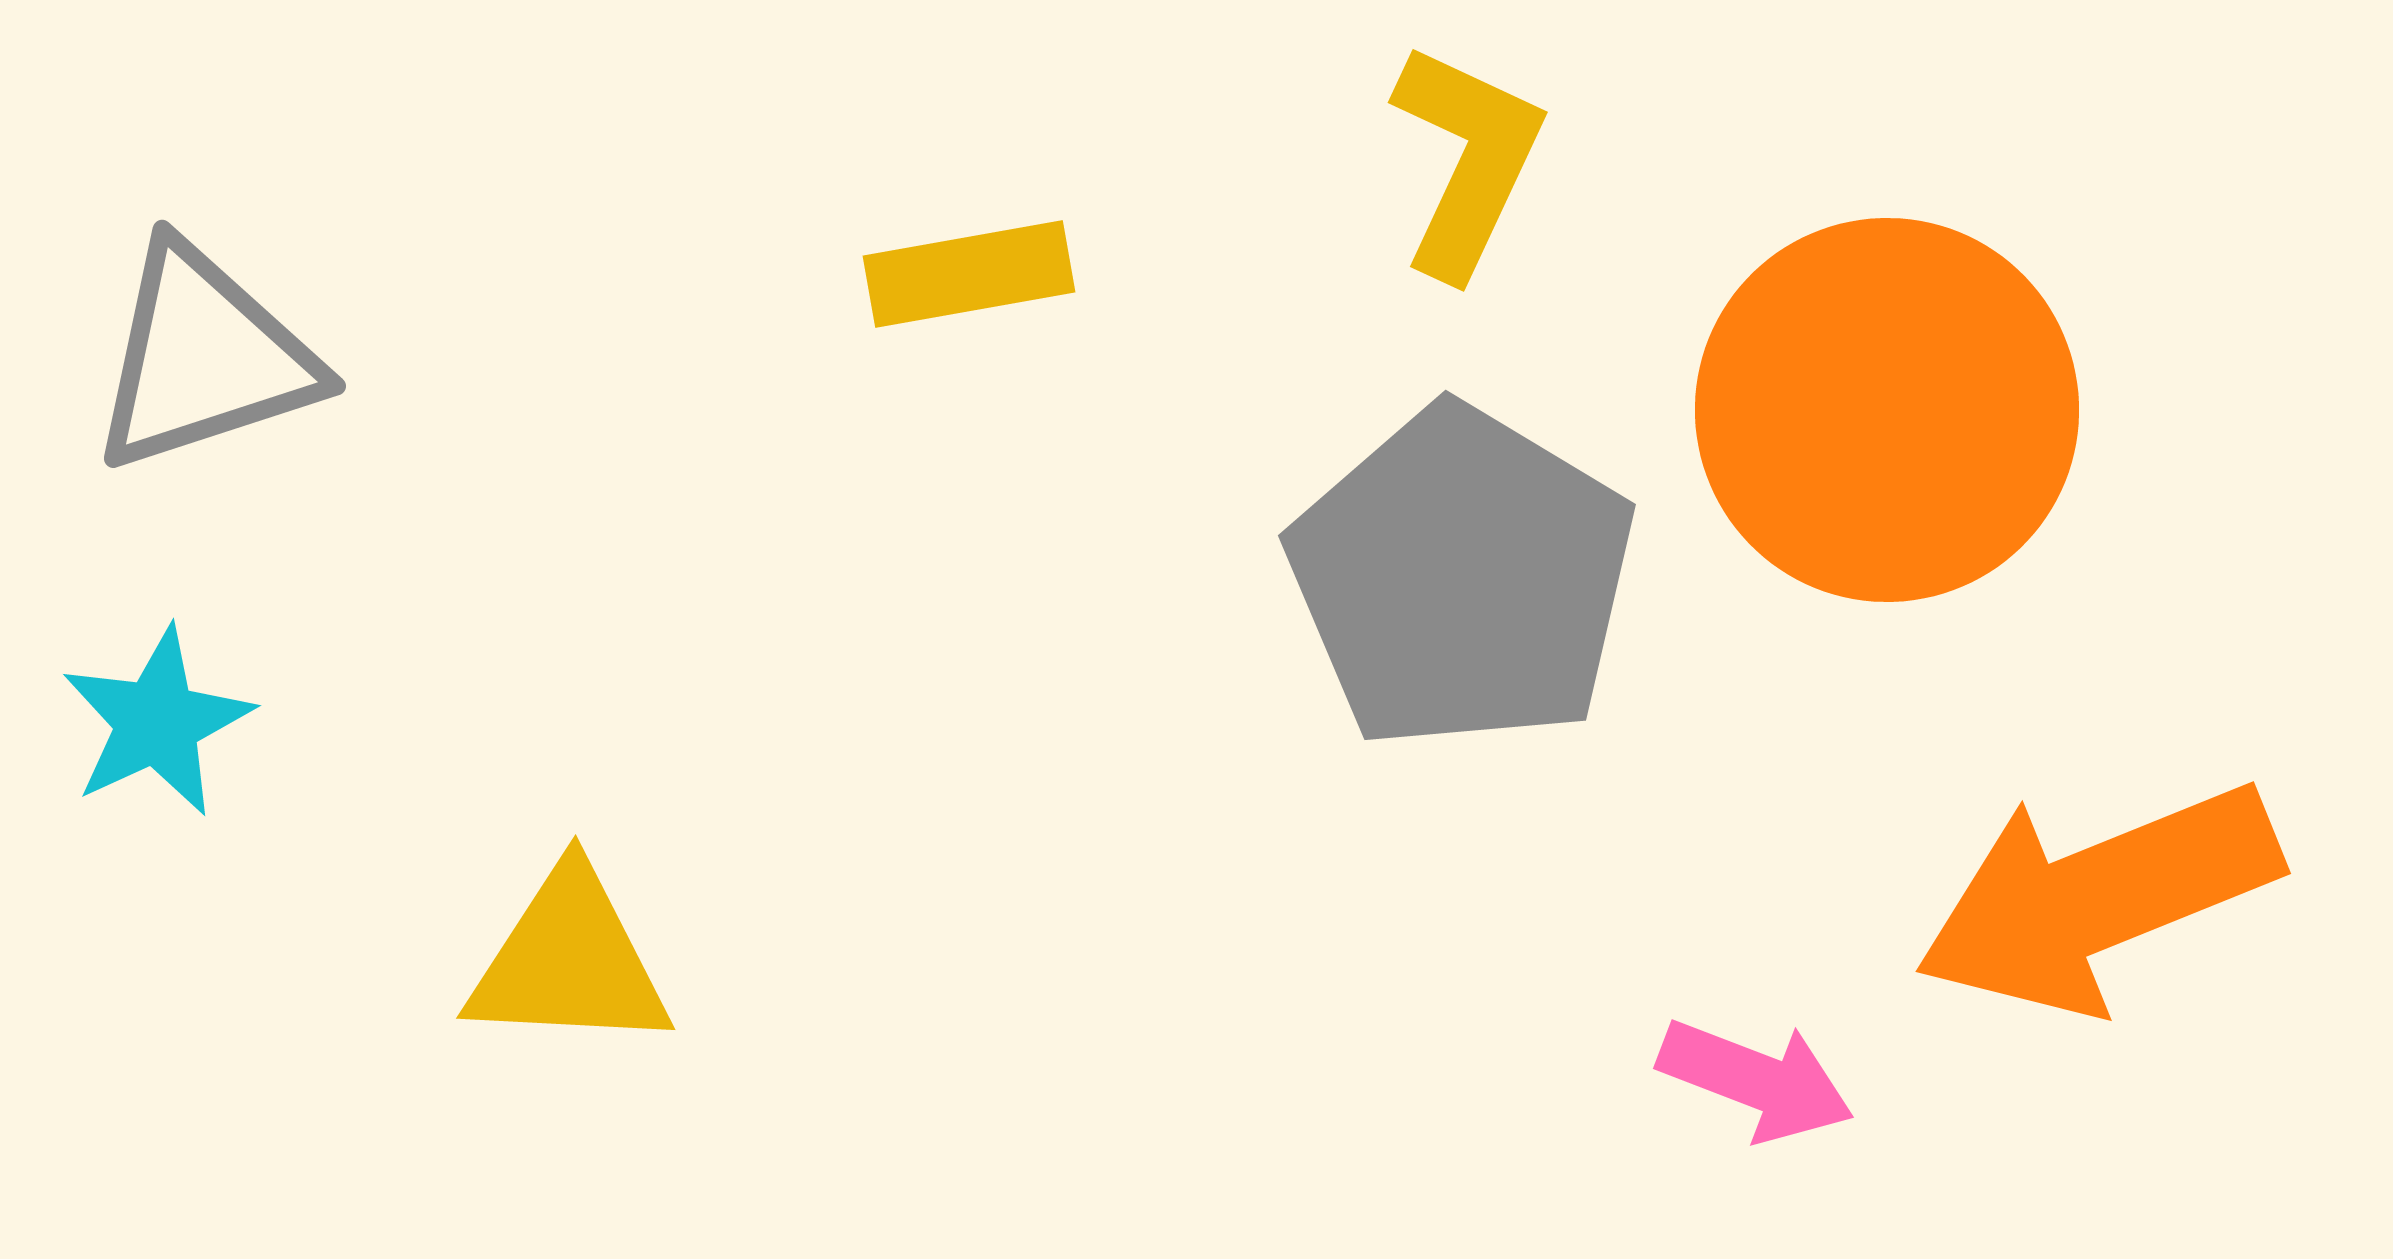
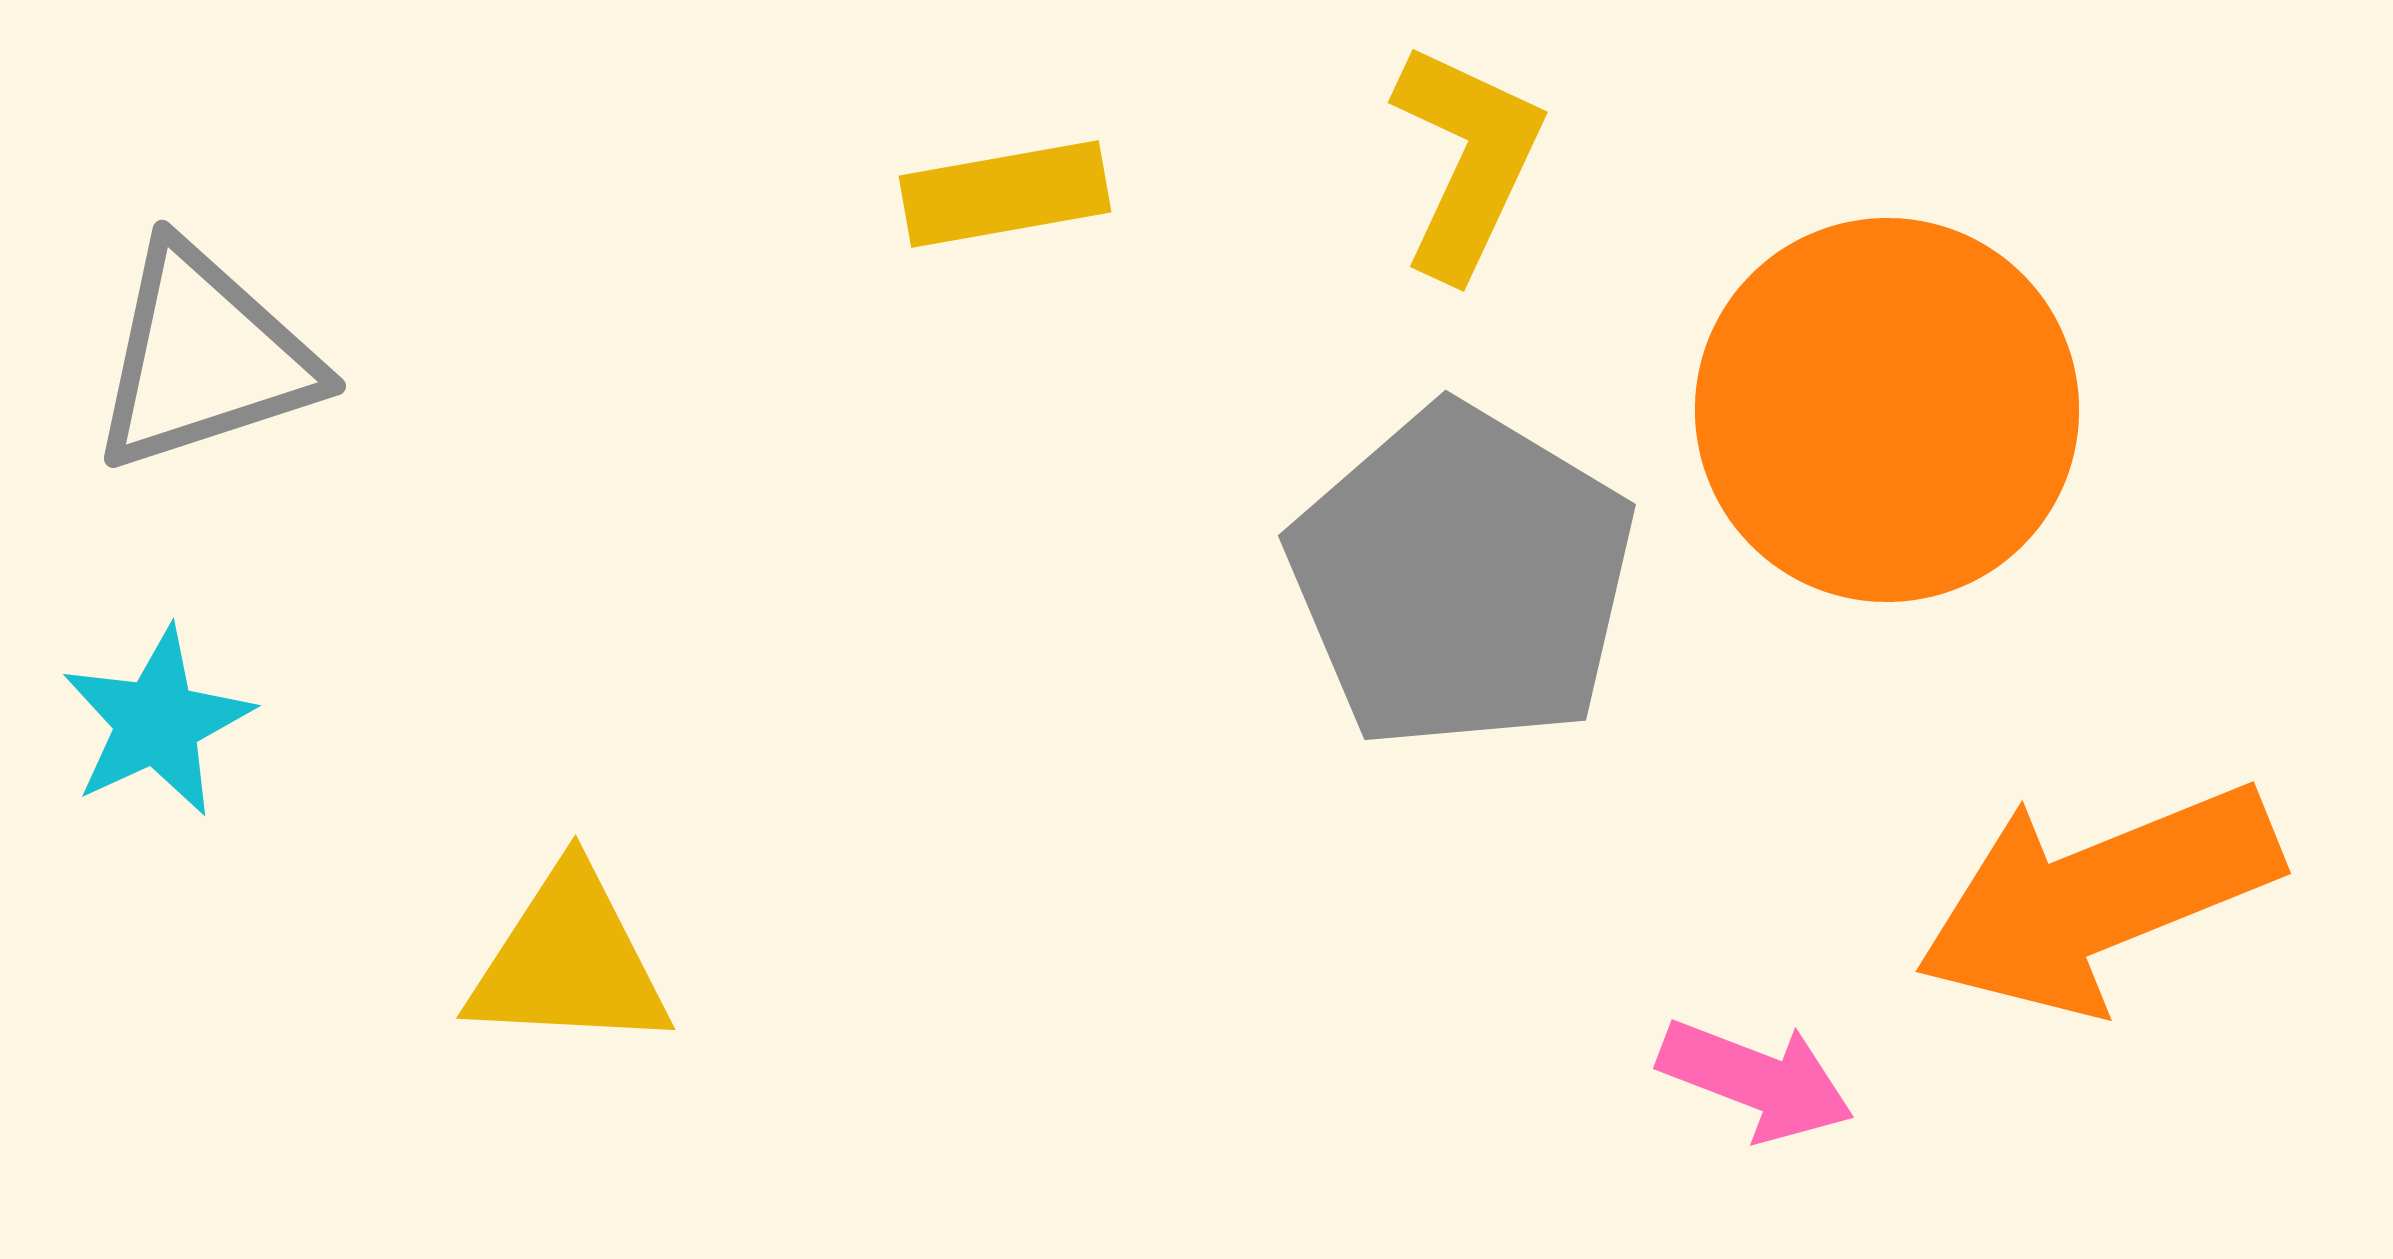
yellow rectangle: moved 36 px right, 80 px up
